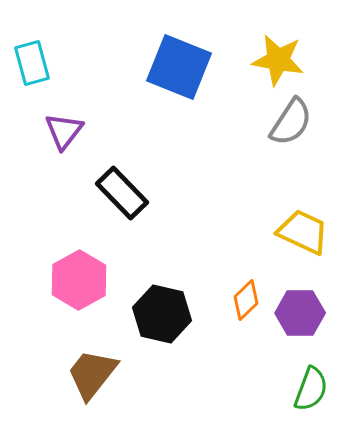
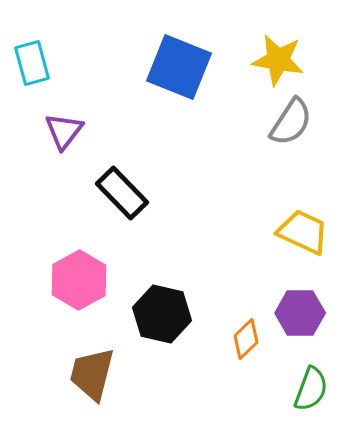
orange diamond: moved 39 px down
brown trapezoid: rotated 24 degrees counterclockwise
